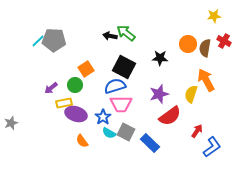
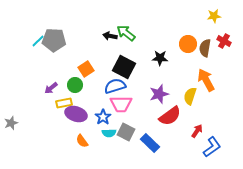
yellow semicircle: moved 1 px left, 2 px down
cyan semicircle: rotated 32 degrees counterclockwise
